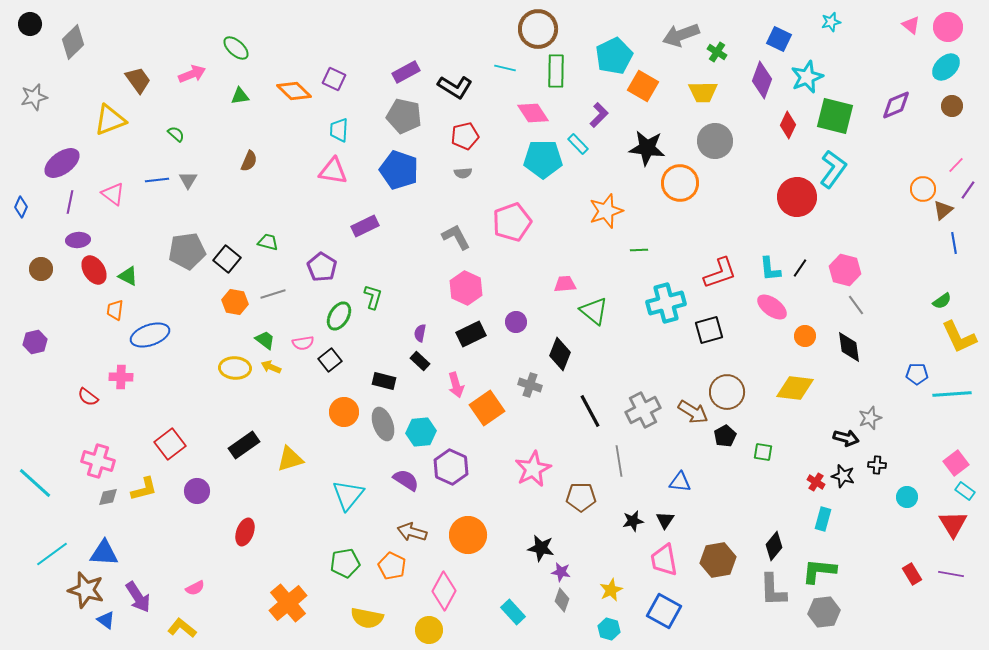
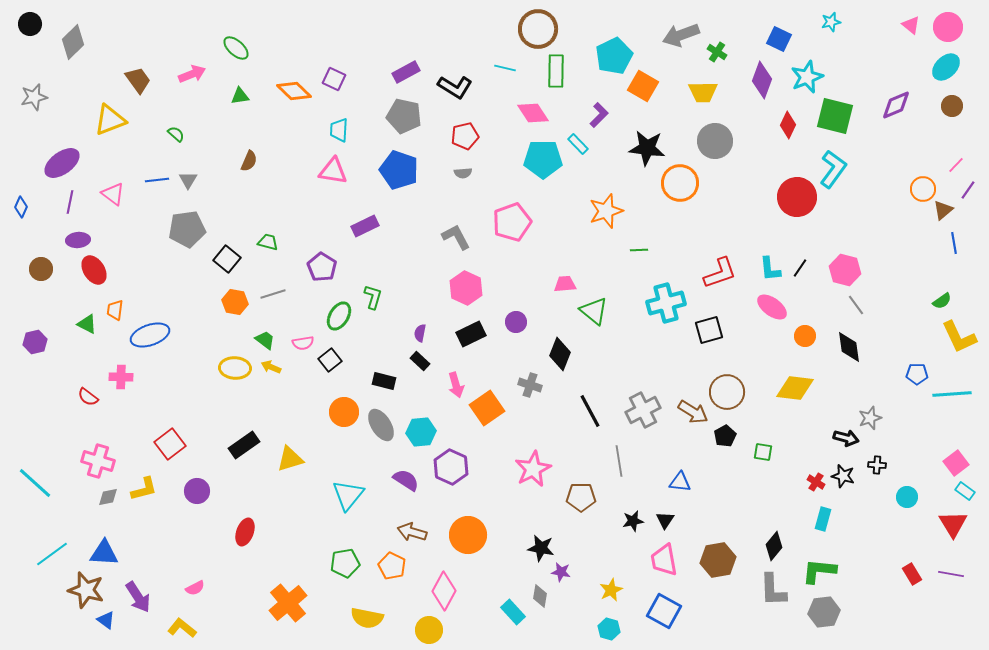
gray pentagon at (187, 251): moved 22 px up
green triangle at (128, 276): moved 41 px left, 48 px down
gray ellipse at (383, 424): moved 2 px left, 1 px down; rotated 12 degrees counterclockwise
gray diamond at (562, 600): moved 22 px left, 4 px up; rotated 10 degrees counterclockwise
